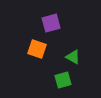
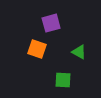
green triangle: moved 6 px right, 5 px up
green square: rotated 18 degrees clockwise
